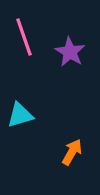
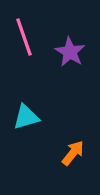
cyan triangle: moved 6 px right, 2 px down
orange arrow: moved 1 px right, 1 px down; rotated 8 degrees clockwise
